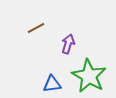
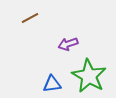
brown line: moved 6 px left, 10 px up
purple arrow: rotated 126 degrees counterclockwise
